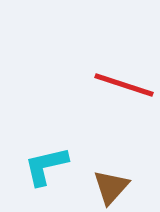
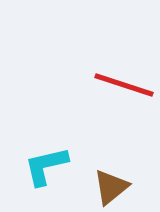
brown triangle: rotated 9 degrees clockwise
